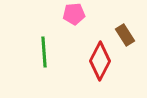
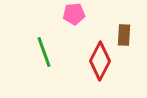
brown rectangle: moved 1 px left; rotated 35 degrees clockwise
green line: rotated 16 degrees counterclockwise
